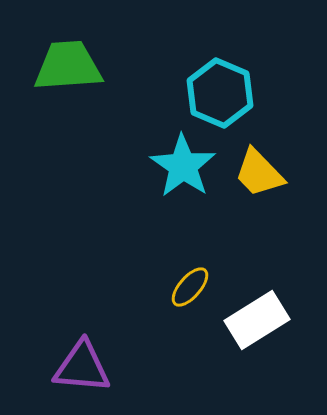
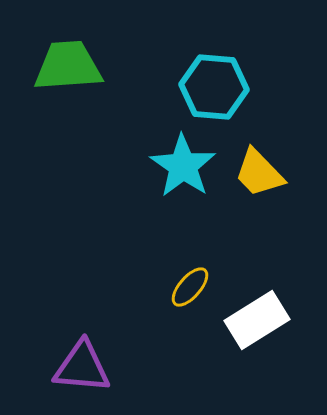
cyan hexagon: moved 6 px left, 6 px up; rotated 18 degrees counterclockwise
